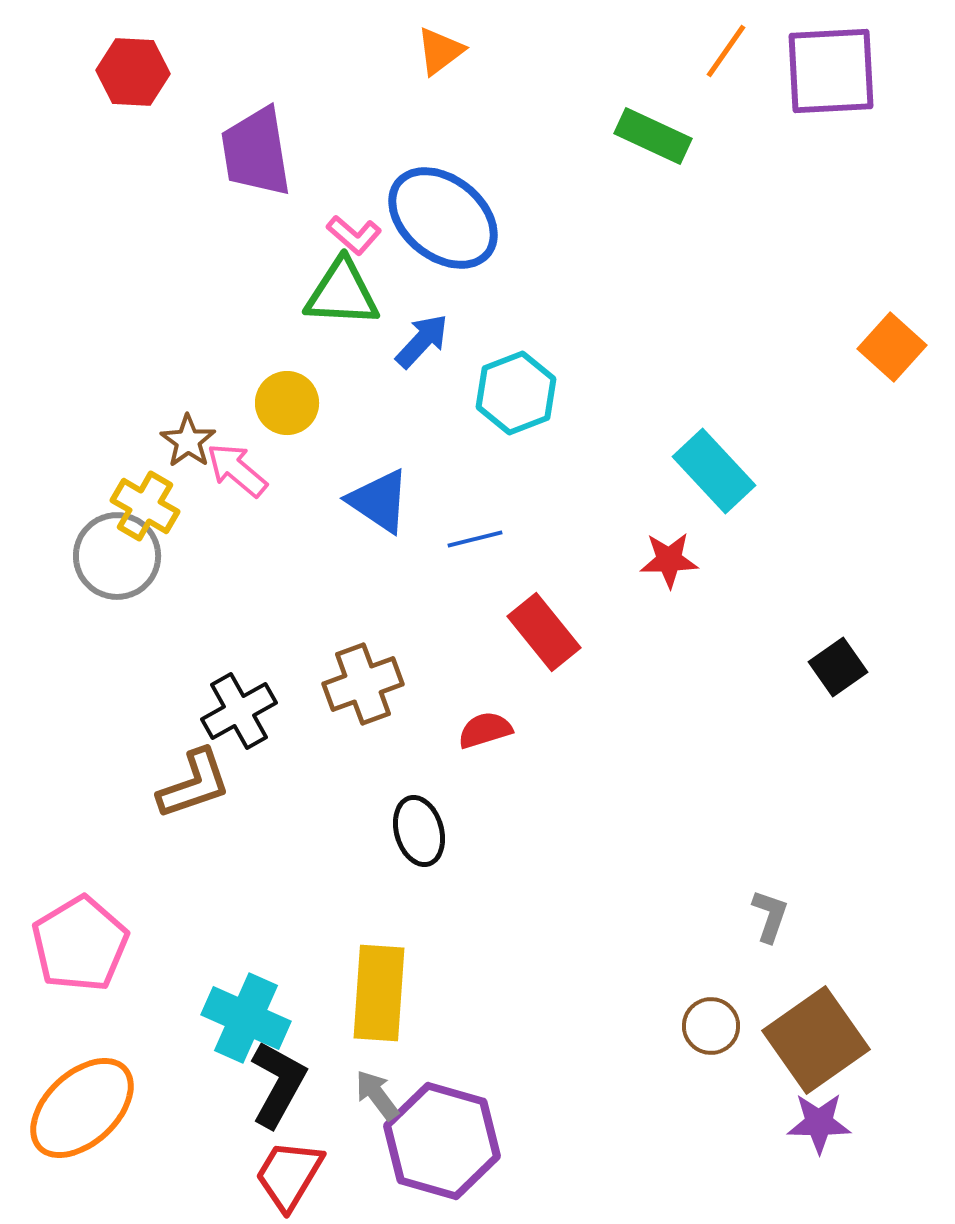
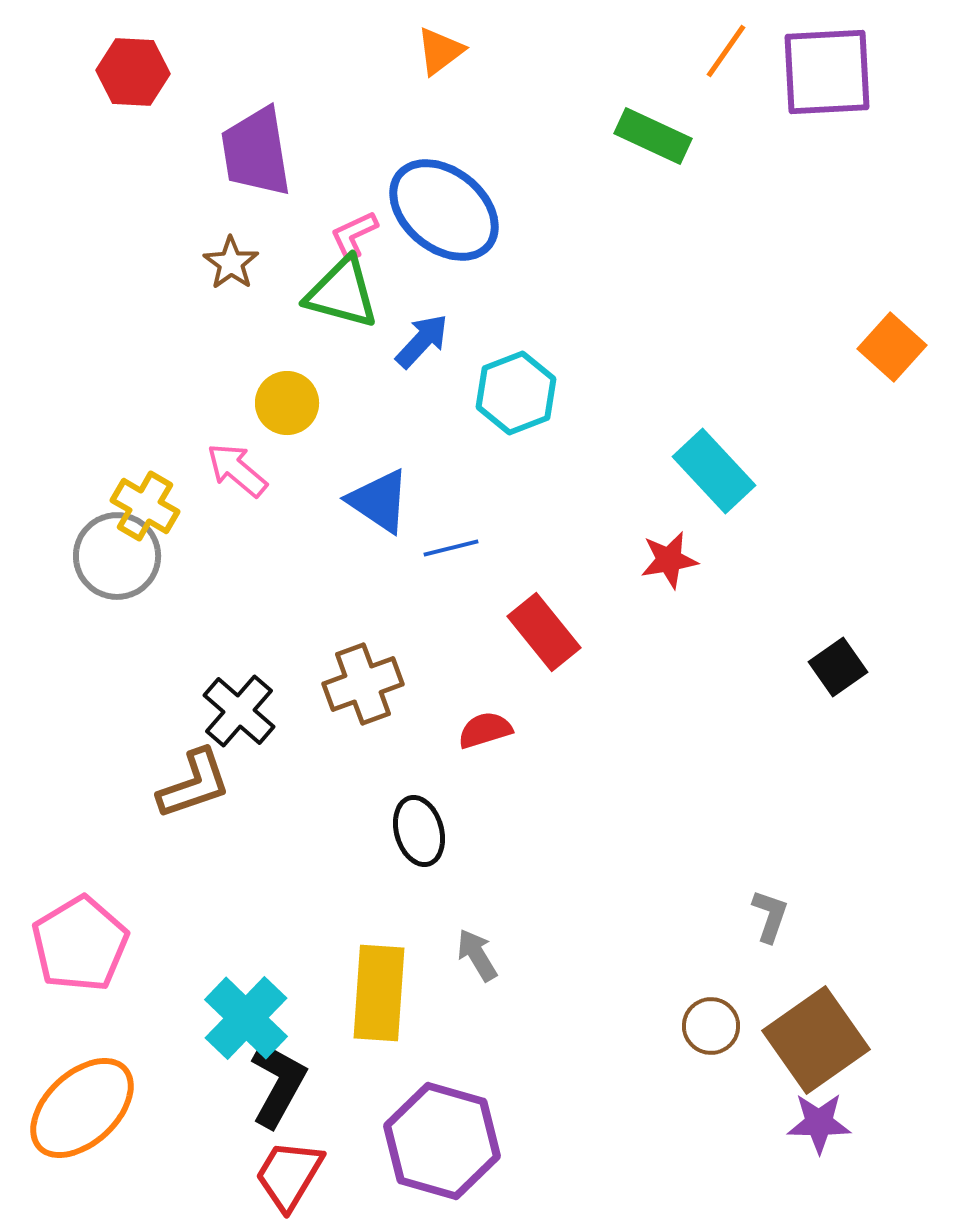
purple square: moved 4 px left, 1 px down
blue ellipse: moved 1 px right, 8 px up
pink L-shape: rotated 114 degrees clockwise
green triangle: rotated 12 degrees clockwise
brown star: moved 43 px right, 178 px up
blue line: moved 24 px left, 9 px down
red star: rotated 8 degrees counterclockwise
black cross: rotated 20 degrees counterclockwise
cyan cross: rotated 20 degrees clockwise
gray arrow: moved 100 px right, 140 px up; rotated 6 degrees clockwise
